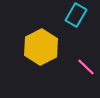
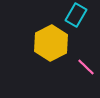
yellow hexagon: moved 10 px right, 4 px up
